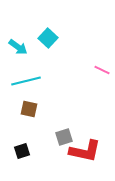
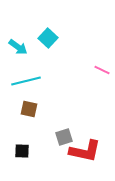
black square: rotated 21 degrees clockwise
